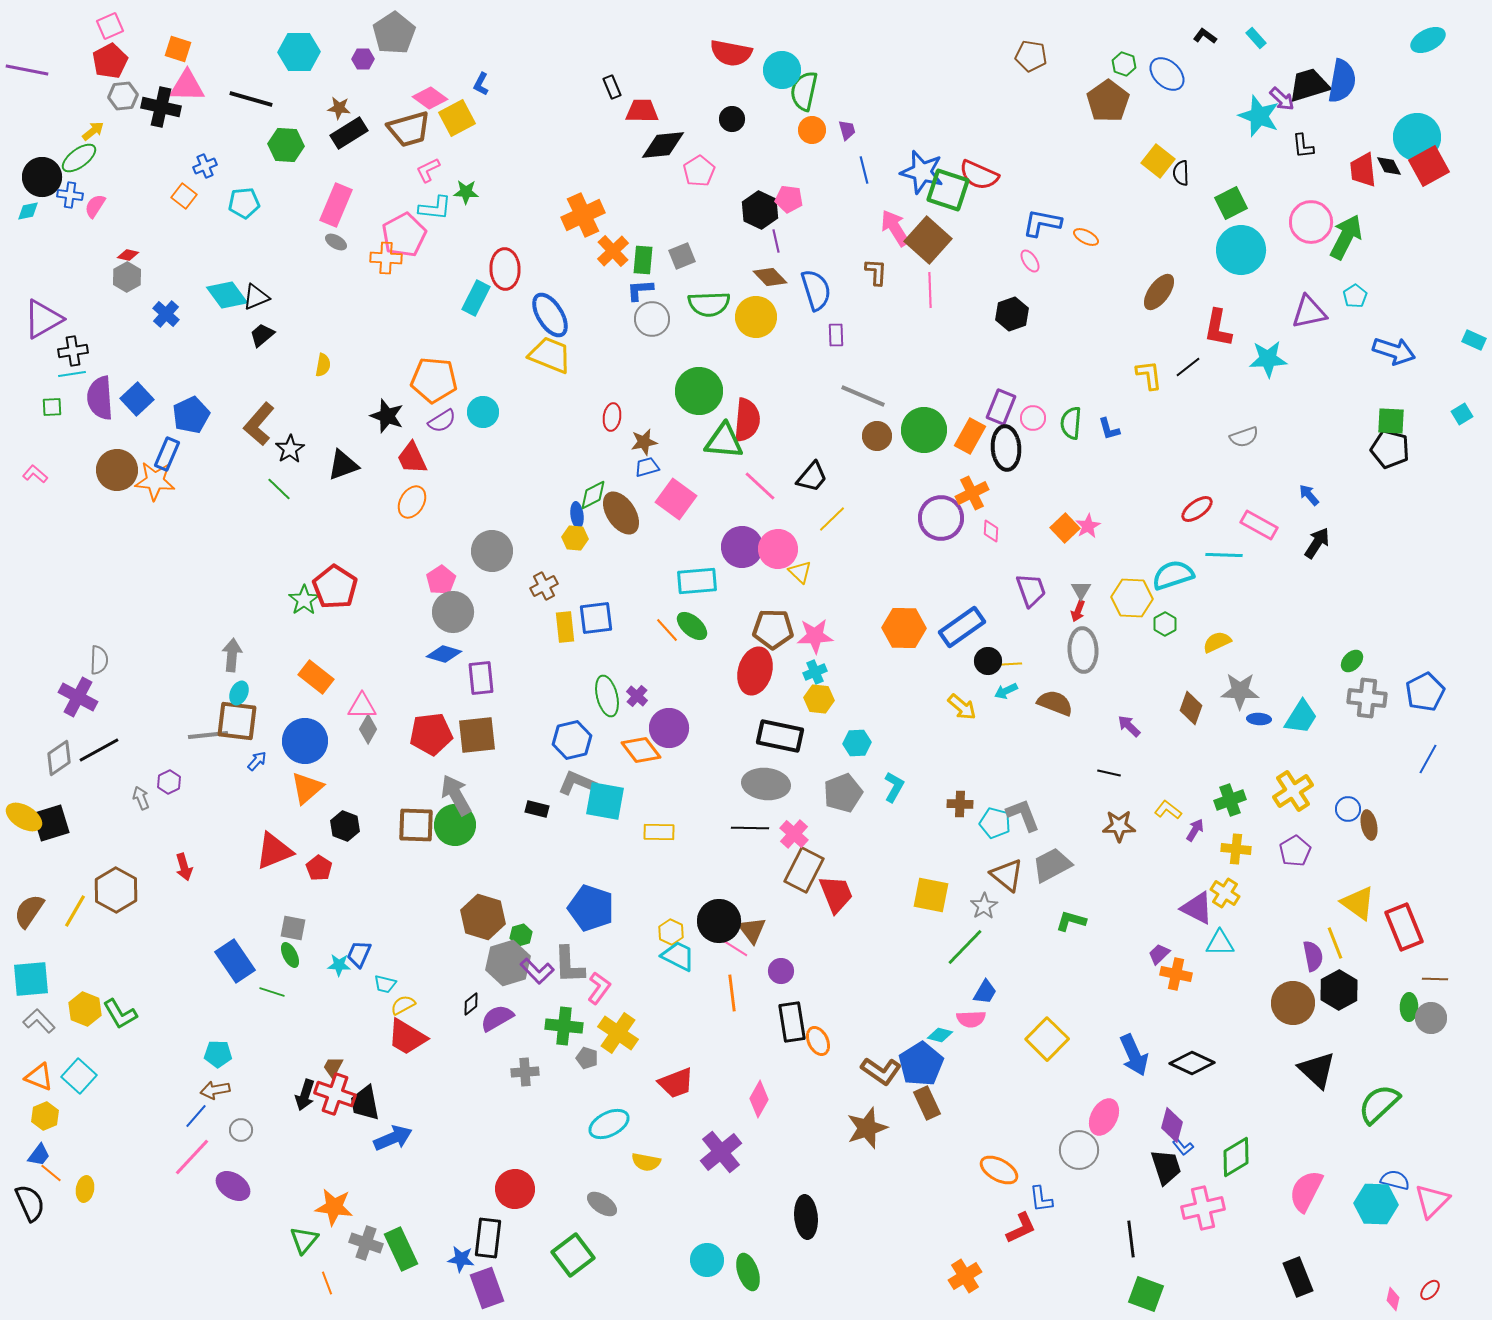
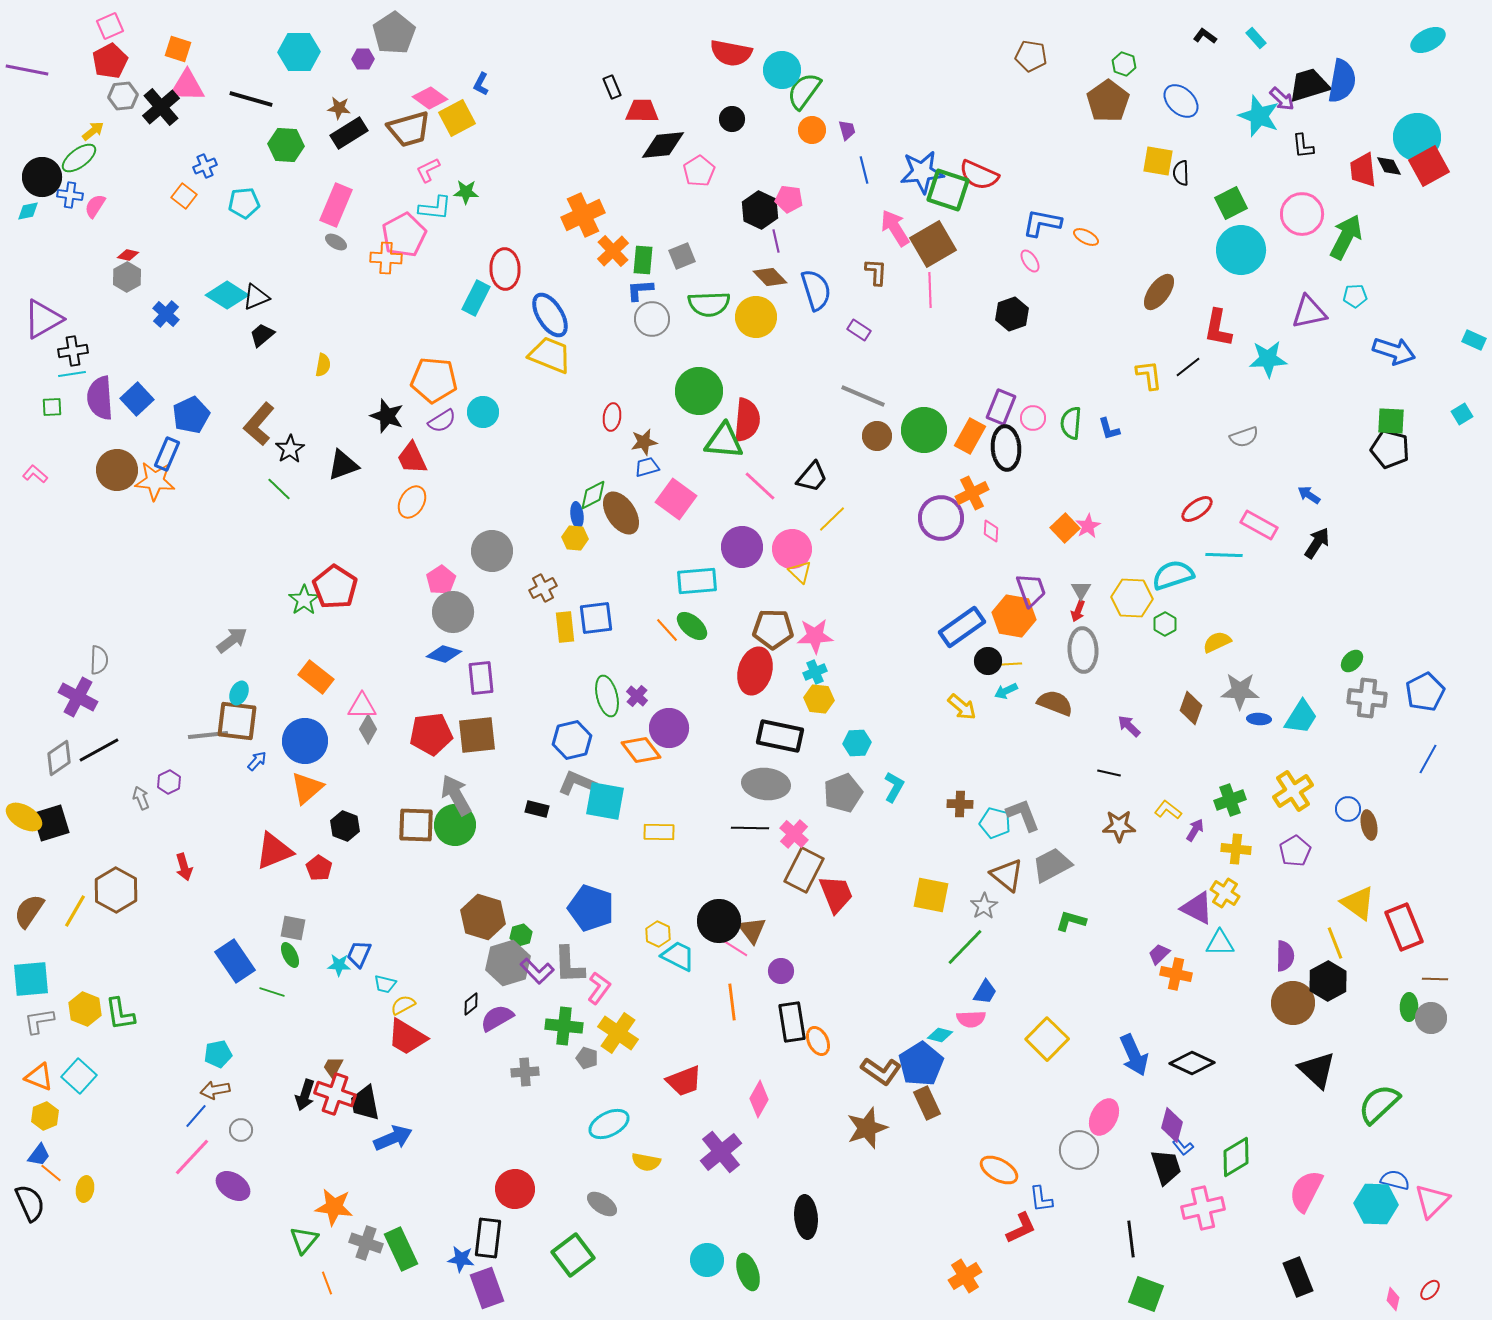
blue ellipse at (1167, 74): moved 14 px right, 27 px down
green semicircle at (804, 91): rotated 24 degrees clockwise
black cross at (161, 107): rotated 36 degrees clockwise
yellow square at (1158, 161): rotated 28 degrees counterclockwise
blue star at (922, 172): rotated 21 degrees counterclockwise
pink circle at (1311, 222): moved 9 px left, 8 px up
brown square at (928, 240): moved 5 px right, 4 px down; rotated 18 degrees clockwise
cyan diamond at (227, 295): rotated 21 degrees counterclockwise
cyan pentagon at (1355, 296): rotated 30 degrees clockwise
purple rectangle at (836, 335): moved 23 px right, 5 px up; rotated 55 degrees counterclockwise
blue arrow at (1309, 495): rotated 15 degrees counterclockwise
pink circle at (778, 549): moved 14 px right
brown cross at (544, 586): moved 1 px left, 2 px down
orange hexagon at (904, 628): moved 110 px right, 12 px up; rotated 9 degrees clockwise
gray arrow at (232, 655): moved 15 px up; rotated 48 degrees clockwise
yellow hexagon at (671, 932): moved 13 px left, 2 px down
purple semicircle at (1313, 956): moved 28 px left; rotated 12 degrees clockwise
black hexagon at (1339, 990): moved 11 px left, 9 px up
orange line at (732, 993): moved 9 px down
green L-shape at (120, 1014): rotated 21 degrees clockwise
gray L-shape at (39, 1021): rotated 56 degrees counterclockwise
cyan pentagon at (218, 1054): rotated 12 degrees counterclockwise
red trapezoid at (676, 1083): moved 8 px right, 2 px up
